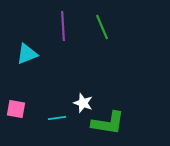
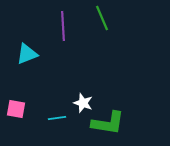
green line: moved 9 px up
